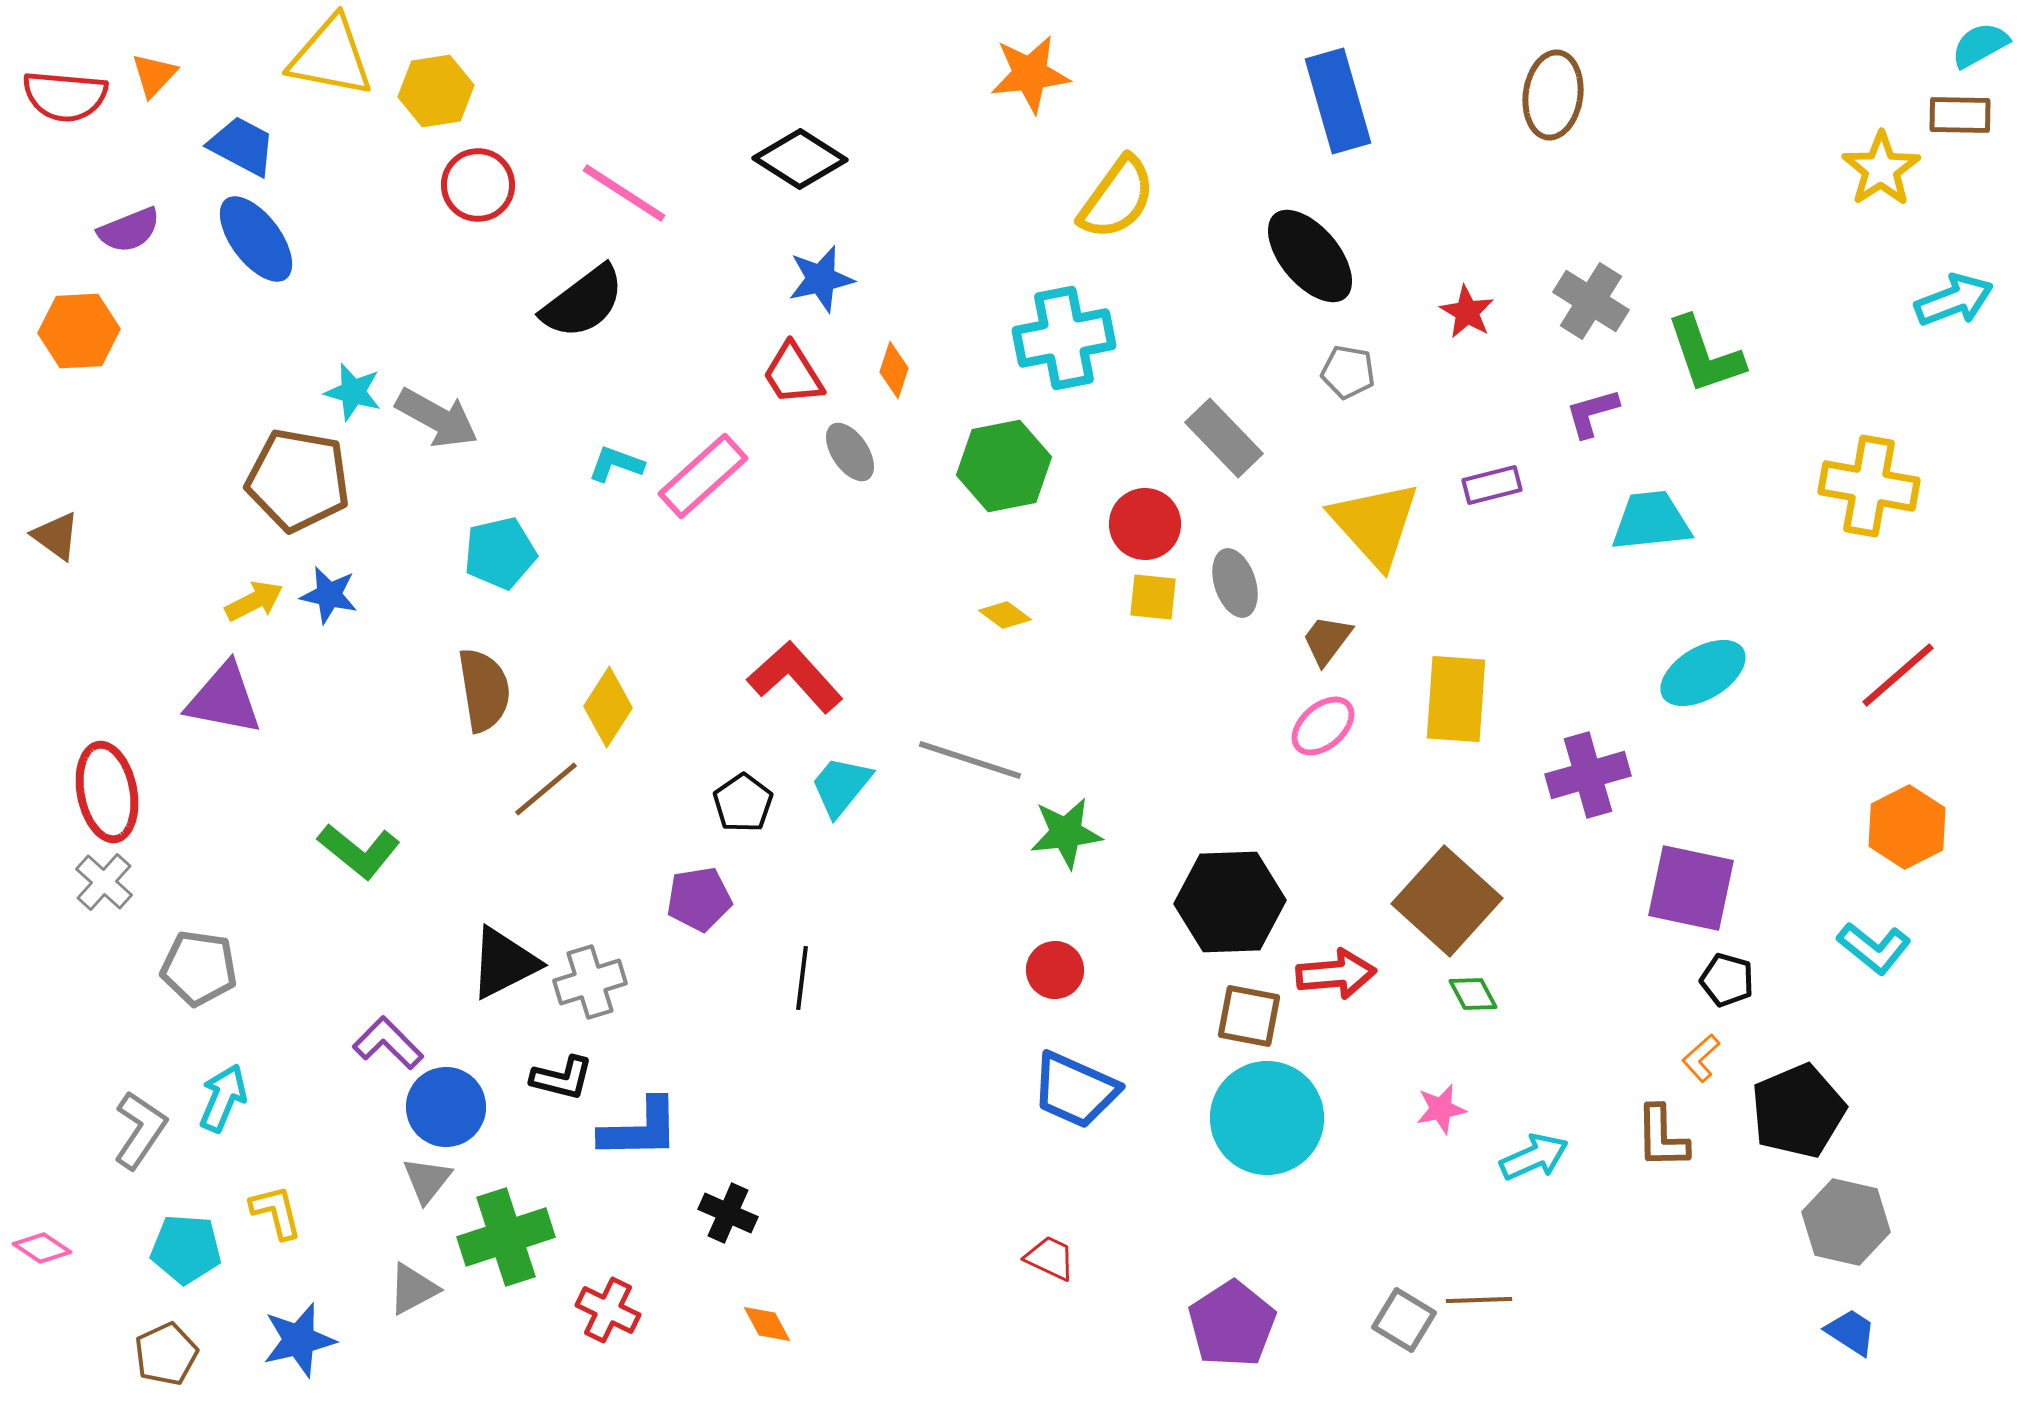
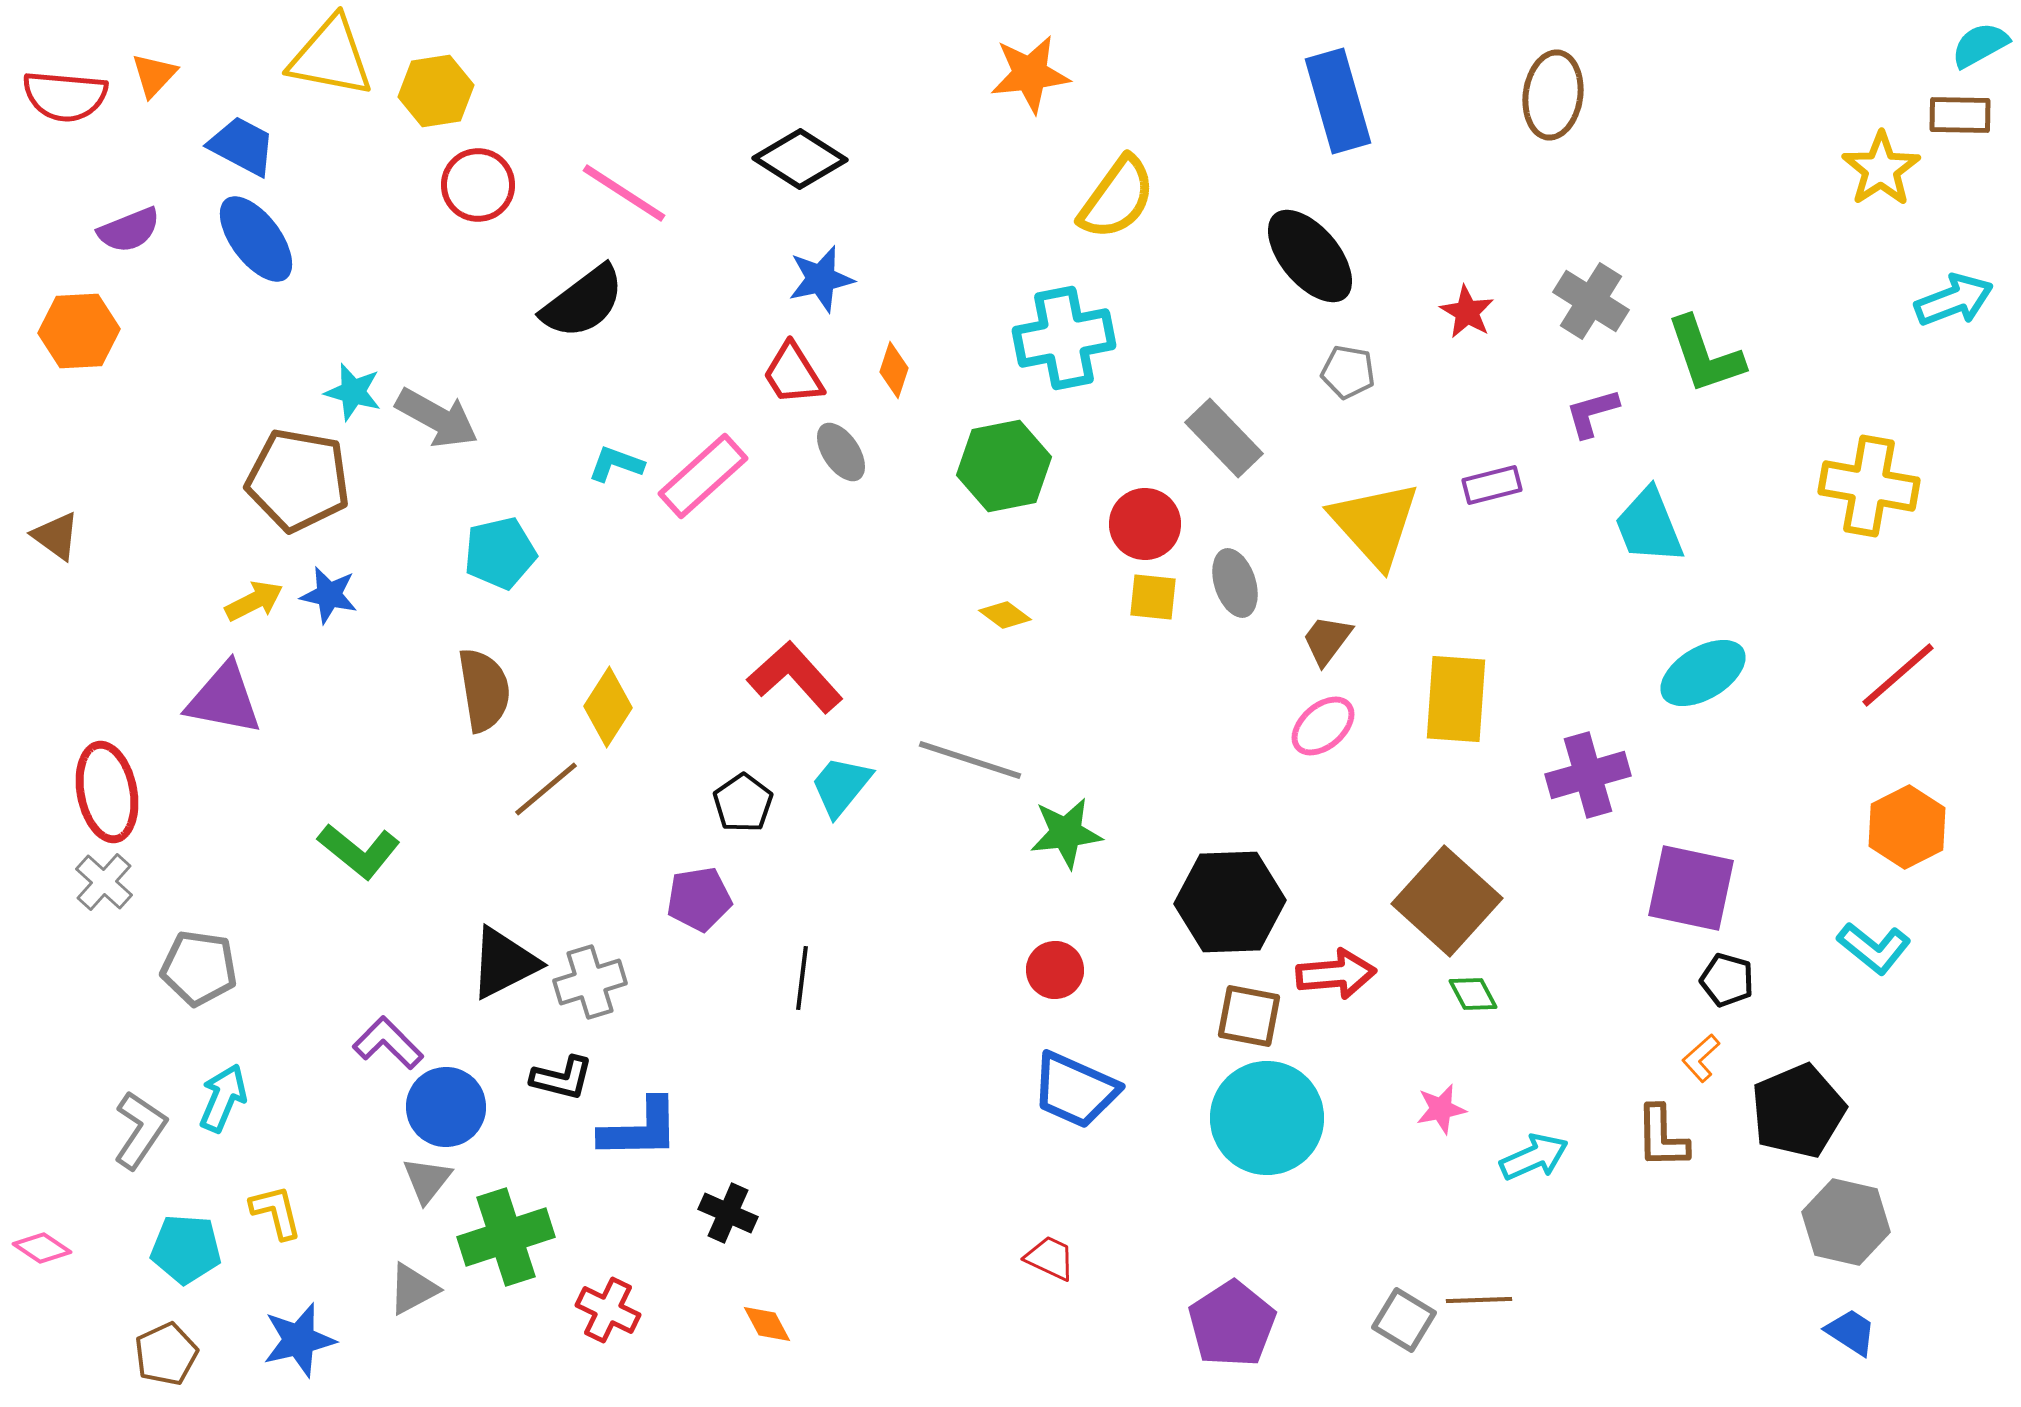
gray ellipse at (850, 452): moved 9 px left
cyan trapezoid at (1651, 521): moved 2 px left, 5 px down; rotated 106 degrees counterclockwise
